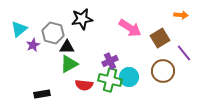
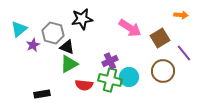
black triangle: rotated 21 degrees clockwise
